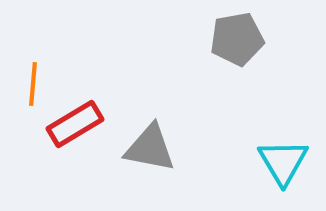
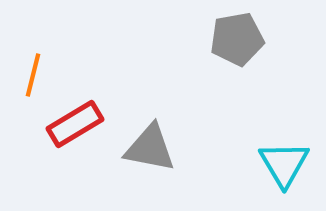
orange line: moved 9 px up; rotated 9 degrees clockwise
cyan triangle: moved 1 px right, 2 px down
